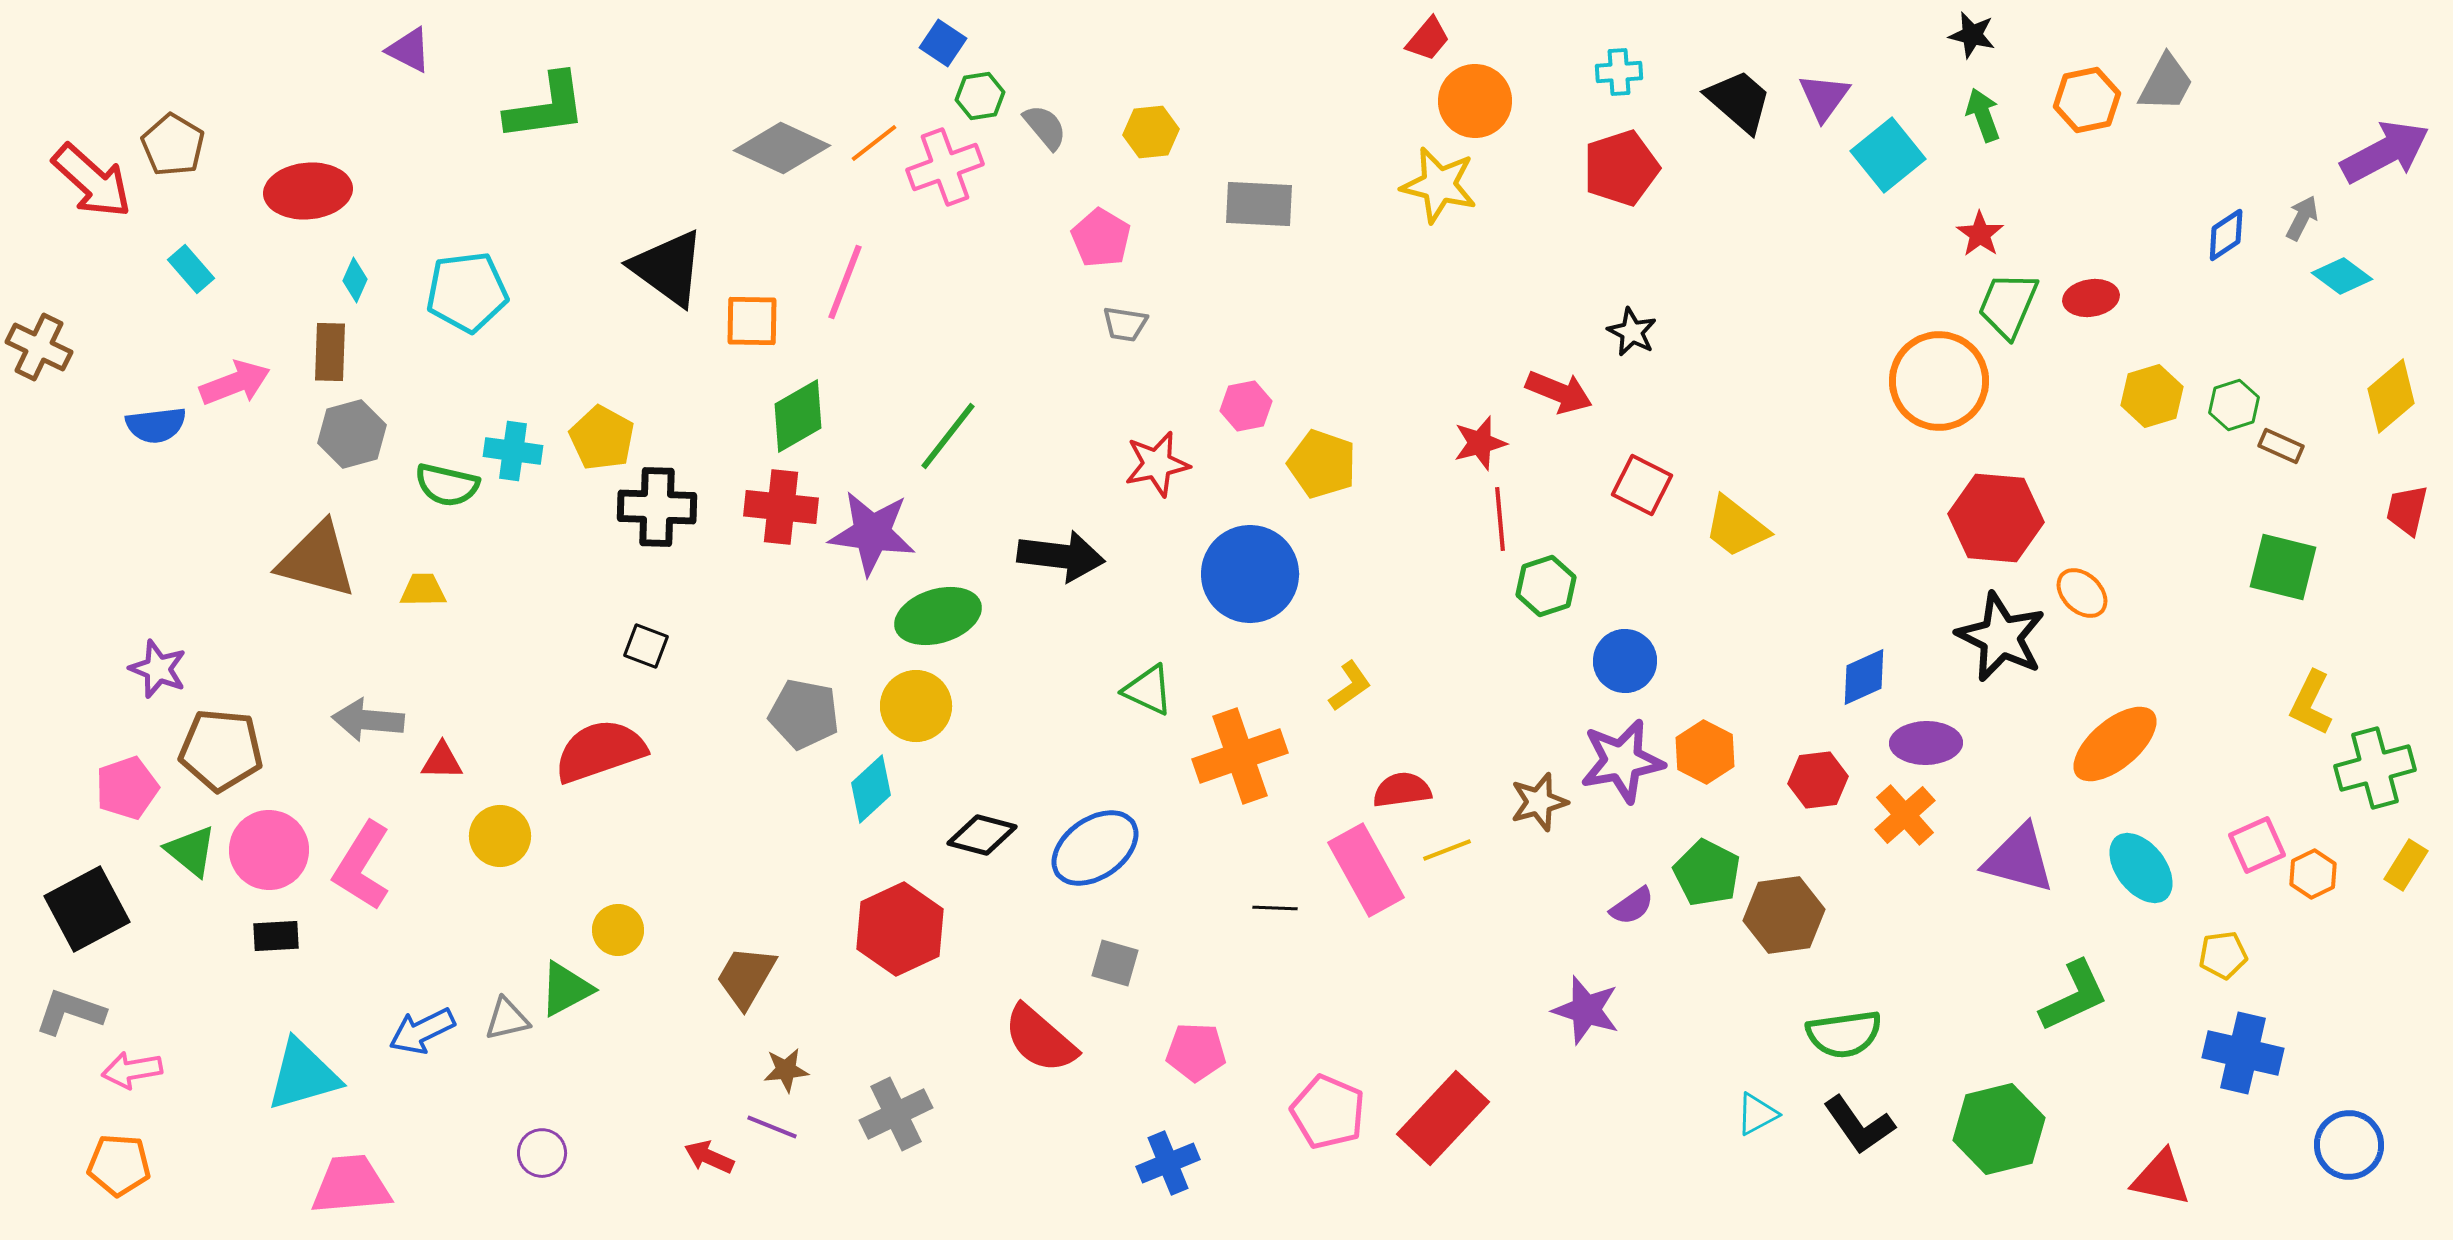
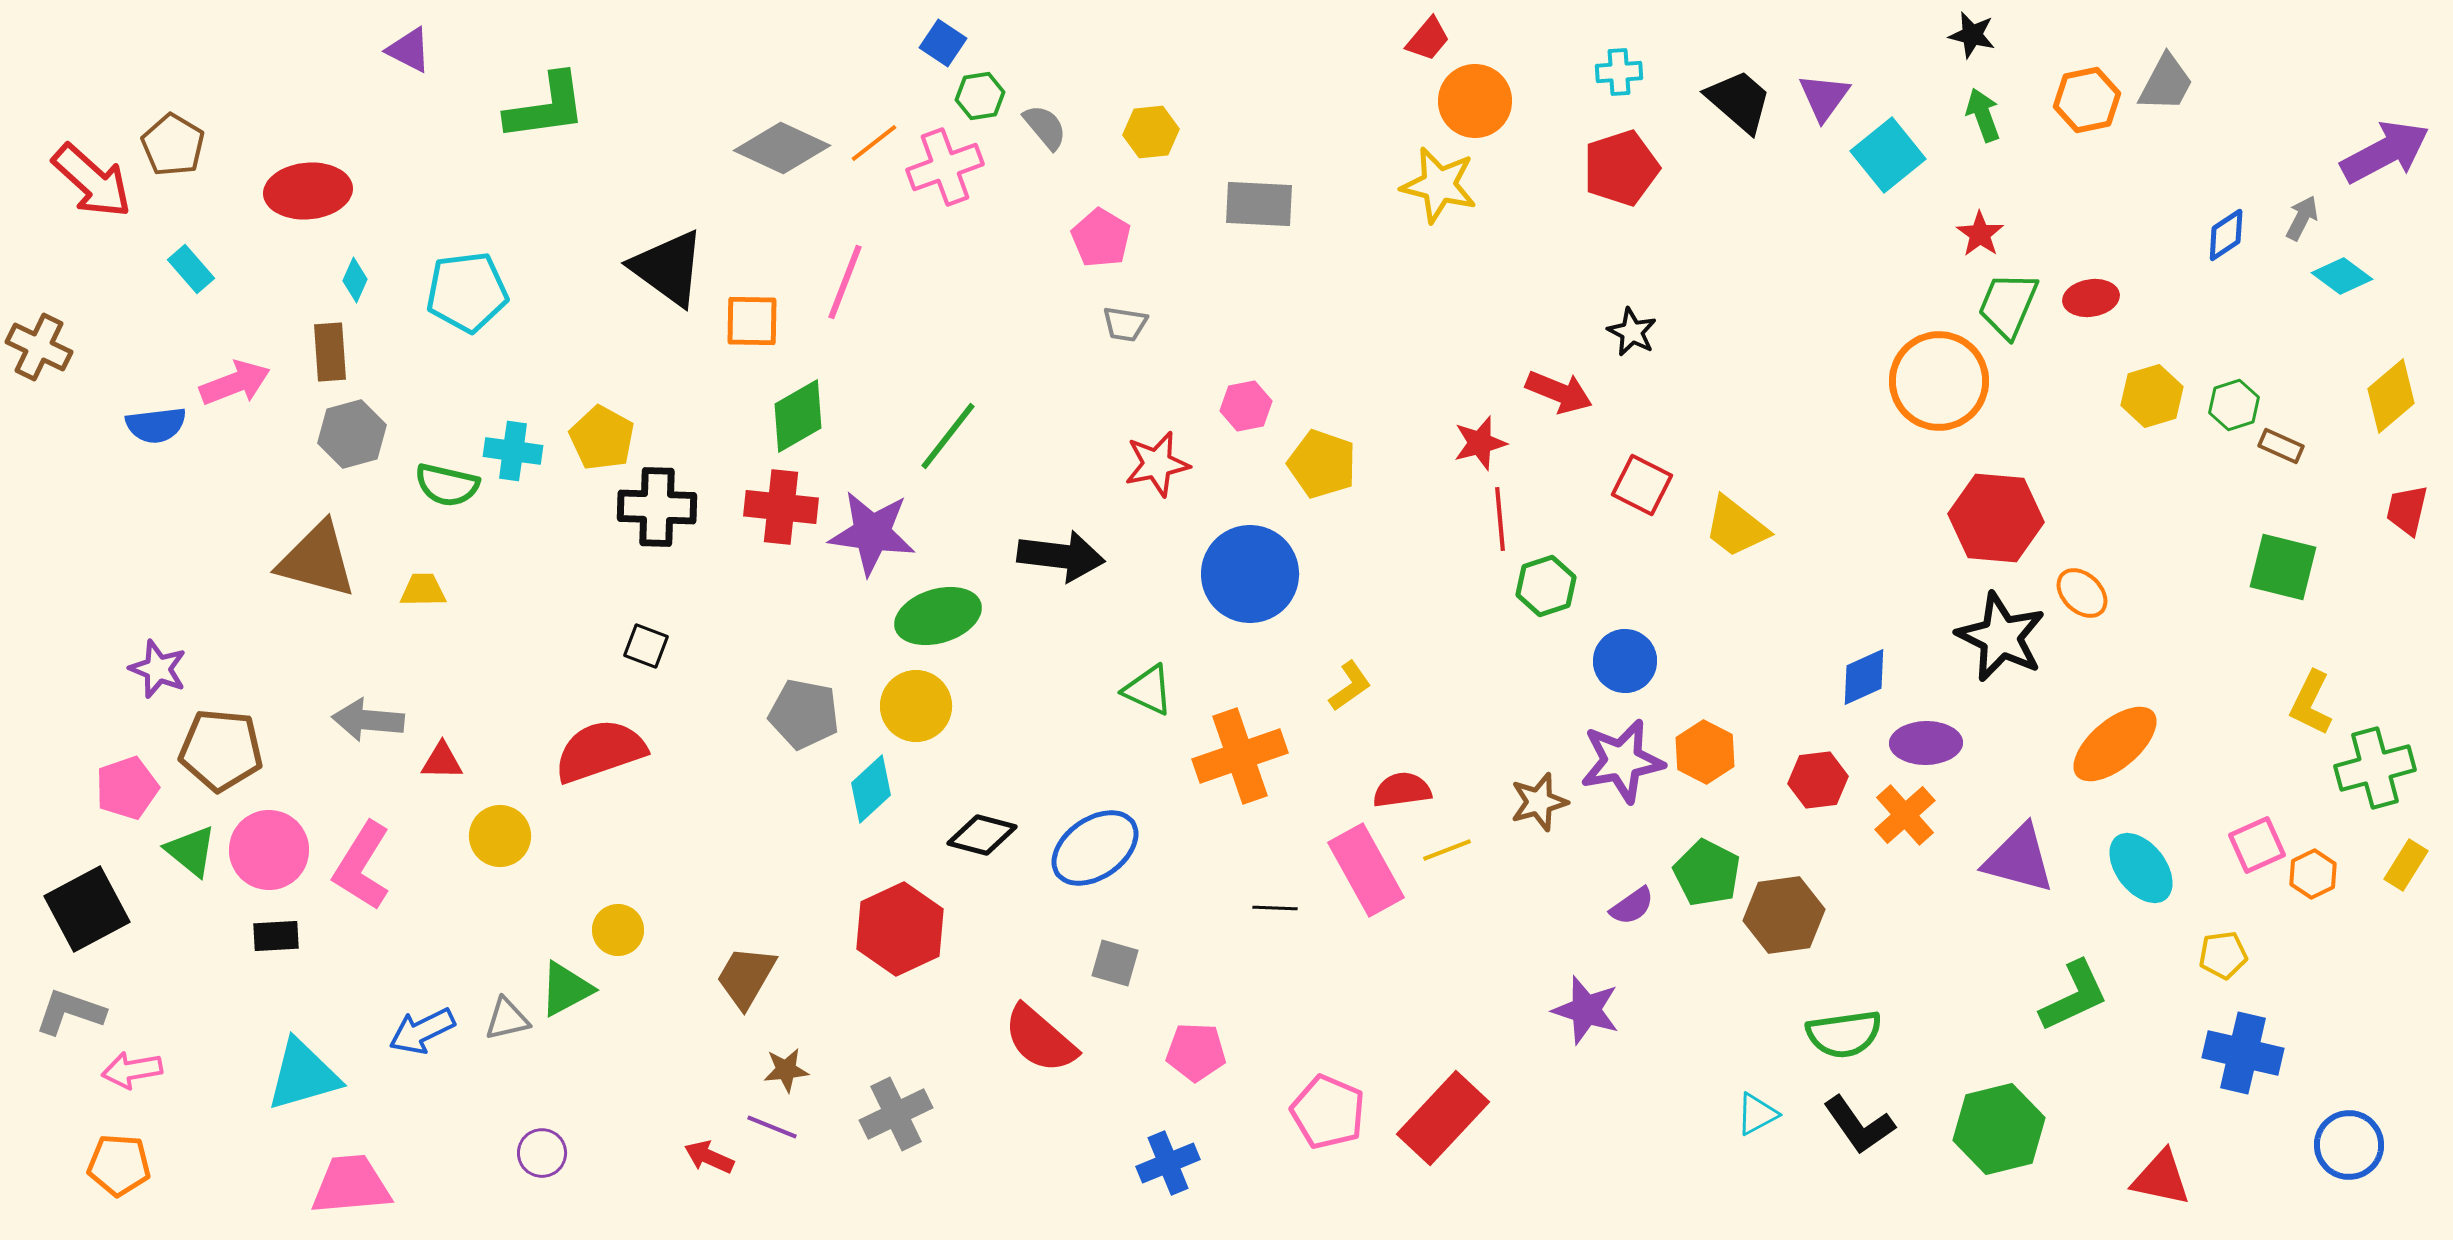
brown rectangle at (330, 352): rotated 6 degrees counterclockwise
